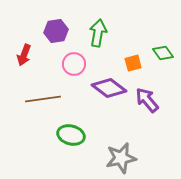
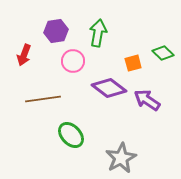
green diamond: rotated 10 degrees counterclockwise
pink circle: moved 1 px left, 3 px up
purple arrow: rotated 16 degrees counterclockwise
green ellipse: rotated 32 degrees clockwise
gray star: rotated 16 degrees counterclockwise
